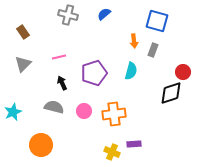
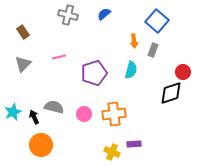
blue square: rotated 25 degrees clockwise
cyan semicircle: moved 1 px up
black arrow: moved 28 px left, 34 px down
pink circle: moved 3 px down
